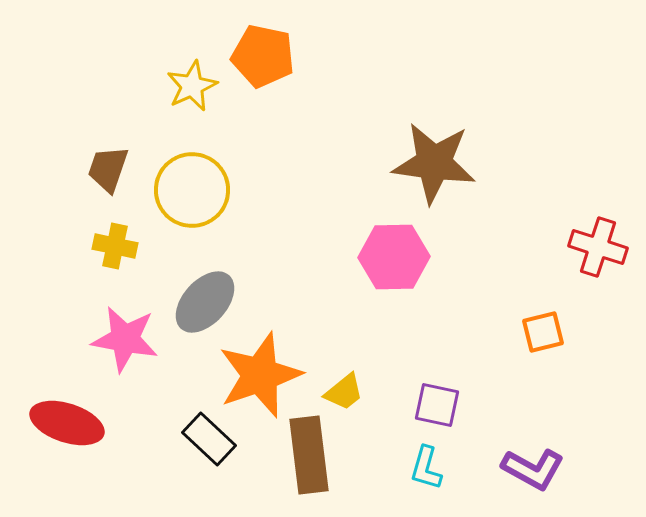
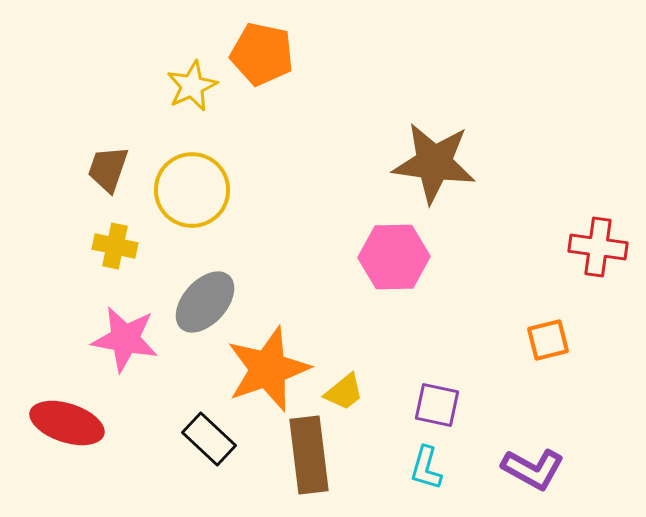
orange pentagon: moved 1 px left, 2 px up
red cross: rotated 10 degrees counterclockwise
orange square: moved 5 px right, 8 px down
orange star: moved 8 px right, 6 px up
